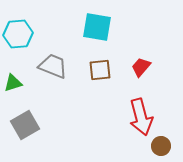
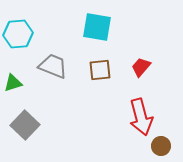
gray square: rotated 16 degrees counterclockwise
